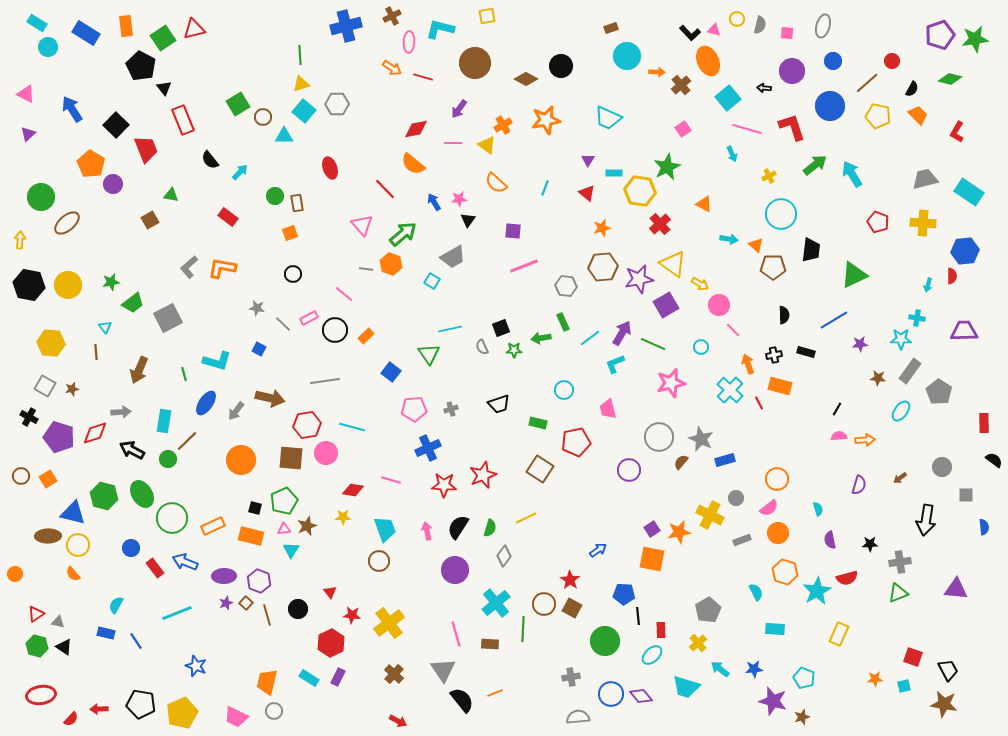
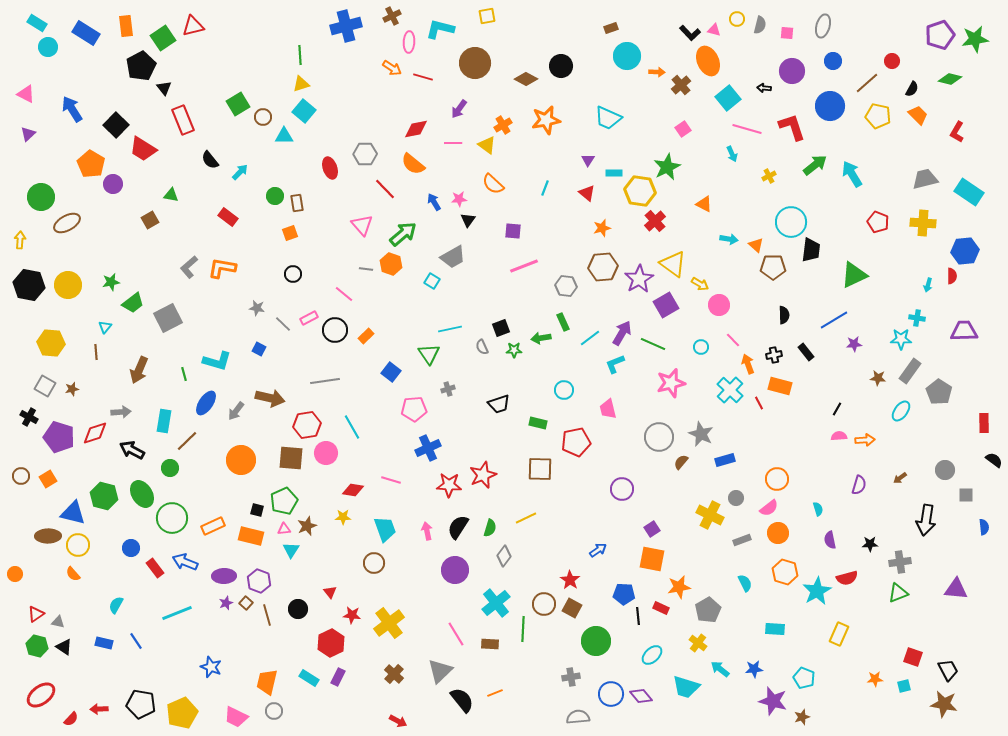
red triangle at (194, 29): moved 1 px left, 3 px up
black pentagon at (141, 66): rotated 16 degrees clockwise
gray hexagon at (337, 104): moved 28 px right, 50 px down
red trapezoid at (146, 149): moved 3 px left; rotated 144 degrees clockwise
orange semicircle at (496, 183): moved 3 px left, 1 px down
cyan circle at (781, 214): moved 10 px right, 8 px down
brown ellipse at (67, 223): rotated 12 degrees clockwise
red cross at (660, 224): moved 5 px left, 3 px up
purple star at (639, 279): rotated 20 degrees counterclockwise
cyan triangle at (105, 327): rotated 16 degrees clockwise
pink line at (733, 330): moved 10 px down
purple star at (860, 344): moved 6 px left
black rectangle at (806, 352): rotated 36 degrees clockwise
gray cross at (451, 409): moved 3 px left, 20 px up
cyan line at (352, 427): rotated 45 degrees clockwise
gray star at (701, 439): moved 5 px up
green circle at (168, 459): moved 2 px right, 9 px down
gray circle at (942, 467): moved 3 px right, 3 px down
brown square at (540, 469): rotated 32 degrees counterclockwise
purple circle at (629, 470): moved 7 px left, 19 px down
red star at (444, 485): moved 5 px right
black square at (255, 508): moved 2 px right, 2 px down
orange star at (679, 532): moved 55 px down
brown circle at (379, 561): moved 5 px left, 2 px down
cyan semicircle at (756, 592): moved 11 px left, 9 px up
red rectangle at (661, 630): moved 22 px up; rotated 63 degrees counterclockwise
blue rectangle at (106, 633): moved 2 px left, 10 px down
pink line at (456, 634): rotated 15 degrees counterclockwise
green circle at (605, 641): moved 9 px left
yellow cross at (698, 643): rotated 12 degrees counterclockwise
blue star at (196, 666): moved 15 px right, 1 px down
gray triangle at (443, 670): moved 3 px left, 1 px down; rotated 20 degrees clockwise
red ellipse at (41, 695): rotated 28 degrees counterclockwise
